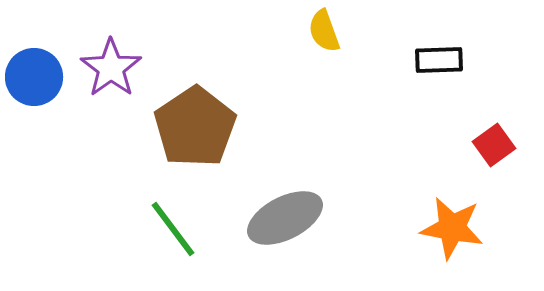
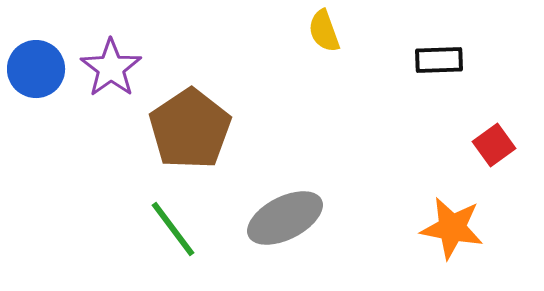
blue circle: moved 2 px right, 8 px up
brown pentagon: moved 5 px left, 2 px down
